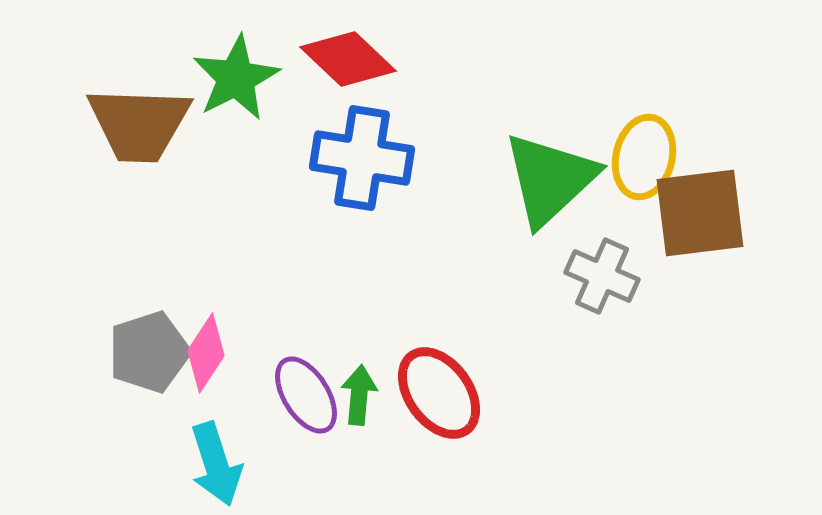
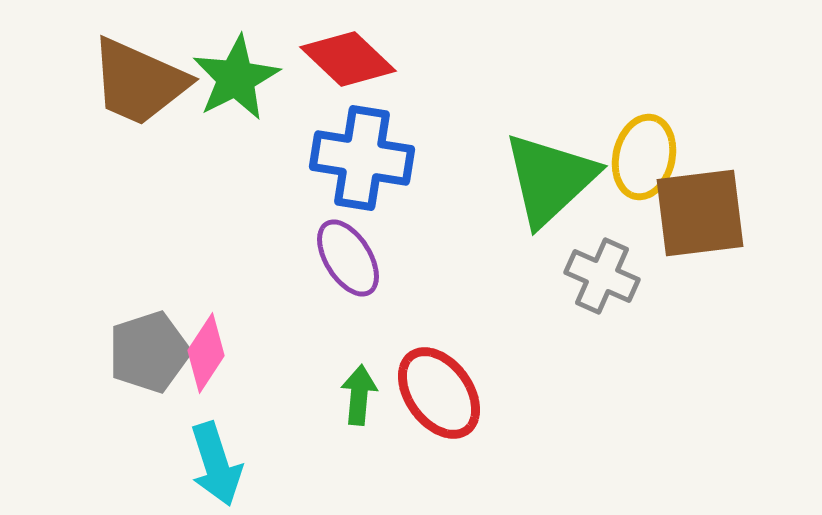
brown trapezoid: moved 42 px up; rotated 22 degrees clockwise
purple ellipse: moved 42 px right, 137 px up
